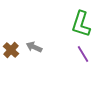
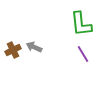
green L-shape: rotated 24 degrees counterclockwise
brown cross: moved 2 px right; rotated 21 degrees clockwise
